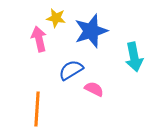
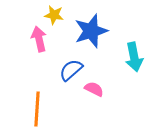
yellow star: moved 2 px left, 3 px up
blue semicircle: rotated 10 degrees counterclockwise
